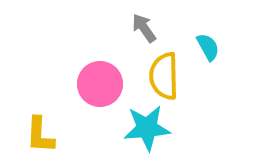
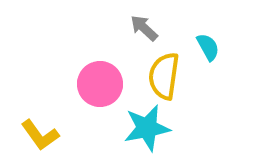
gray arrow: rotated 12 degrees counterclockwise
yellow semicircle: rotated 9 degrees clockwise
cyan star: rotated 6 degrees counterclockwise
yellow L-shape: rotated 39 degrees counterclockwise
